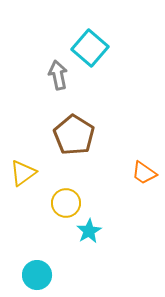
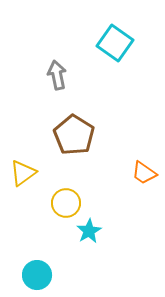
cyan square: moved 25 px right, 5 px up; rotated 6 degrees counterclockwise
gray arrow: moved 1 px left
